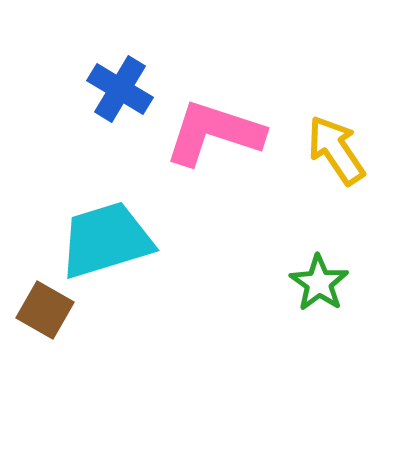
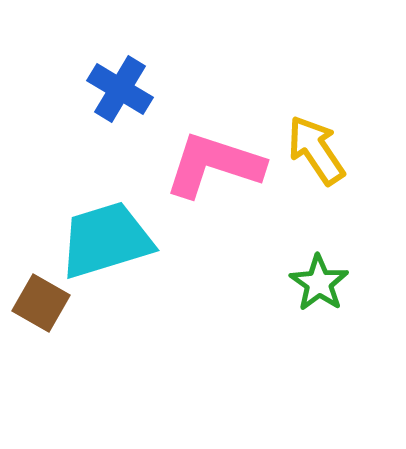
pink L-shape: moved 32 px down
yellow arrow: moved 20 px left
brown square: moved 4 px left, 7 px up
